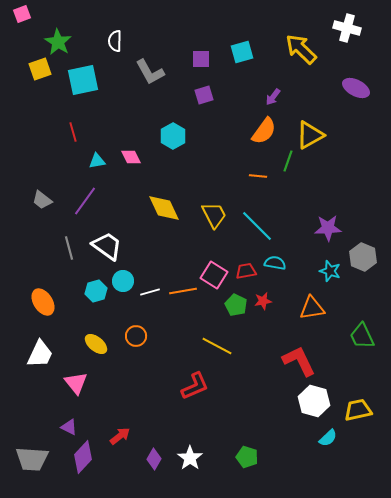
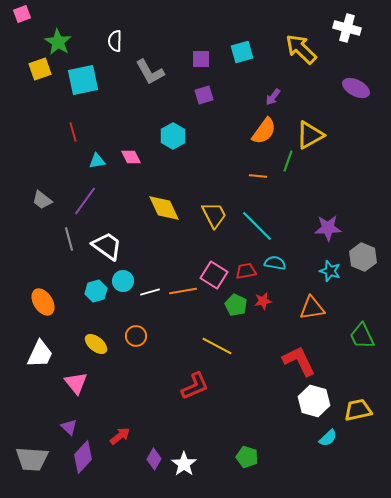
gray line at (69, 248): moved 9 px up
purple triangle at (69, 427): rotated 18 degrees clockwise
white star at (190, 458): moved 6 px left, 6 px down
